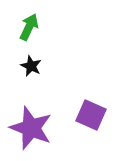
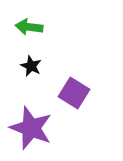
green arrow: rotated 108 degrees counterclockwise
purple square: moved 17 px left, 22 px up; rotated 8 degrees clockwise
